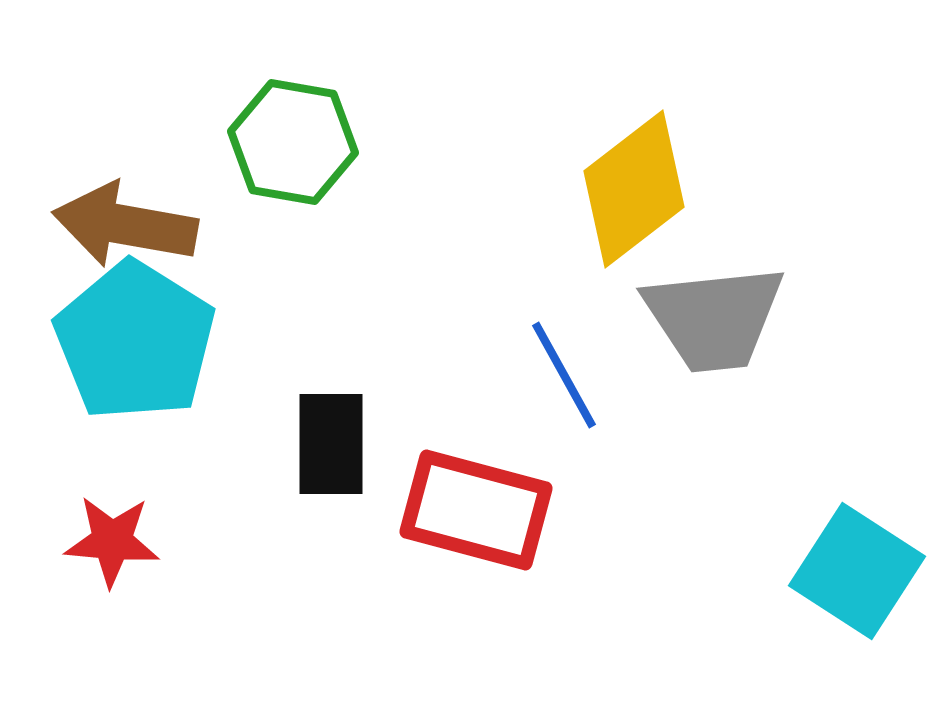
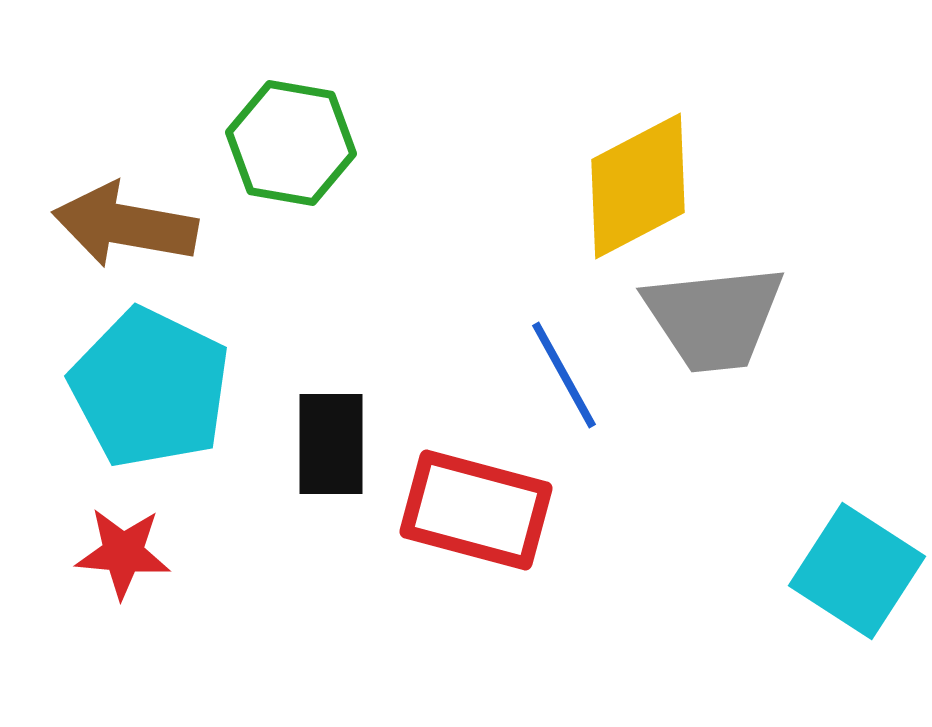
green hexagon: moved 2 px left, 1 px down
yellow diamond: moved 4 px right, 3 px up; rotated 10 degrees clockwise
cyan pentagon: moved 15 px right, 47 px down; rotated 6 degrees counterclockwise
red star: moved 11 px right, 12 px down
